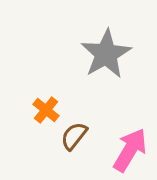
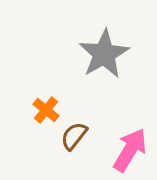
gray star: moved 2 px left
